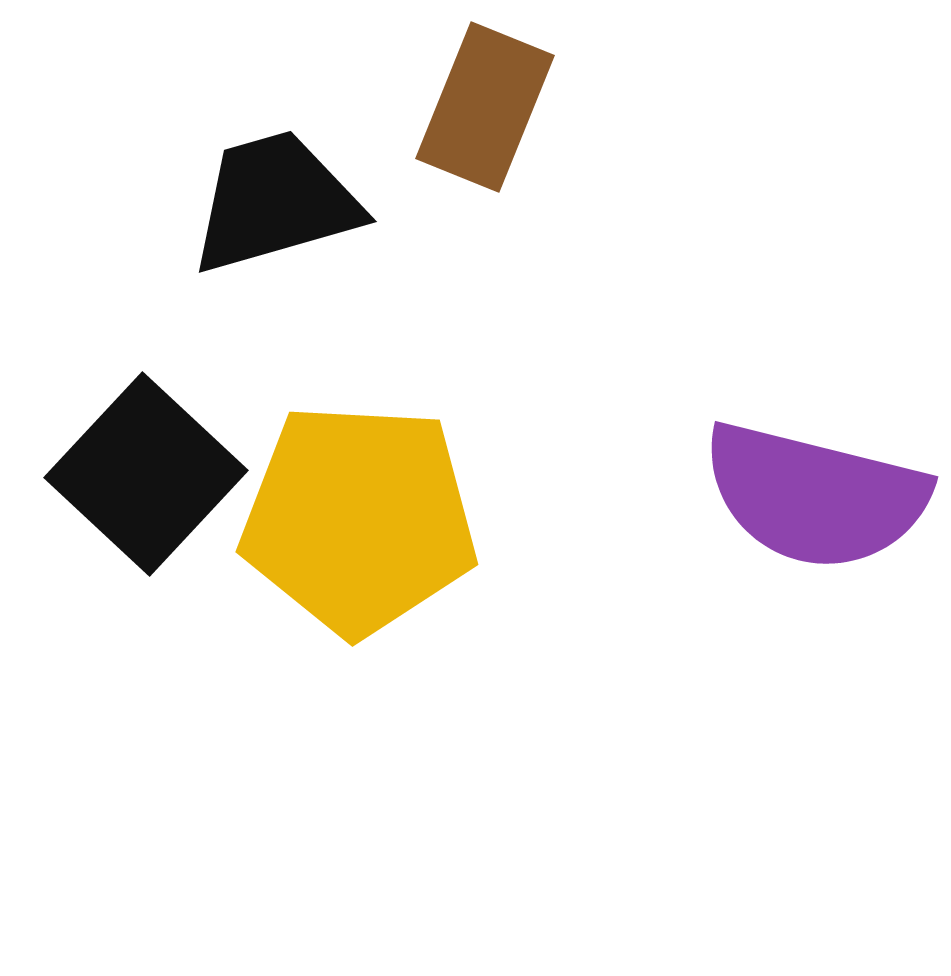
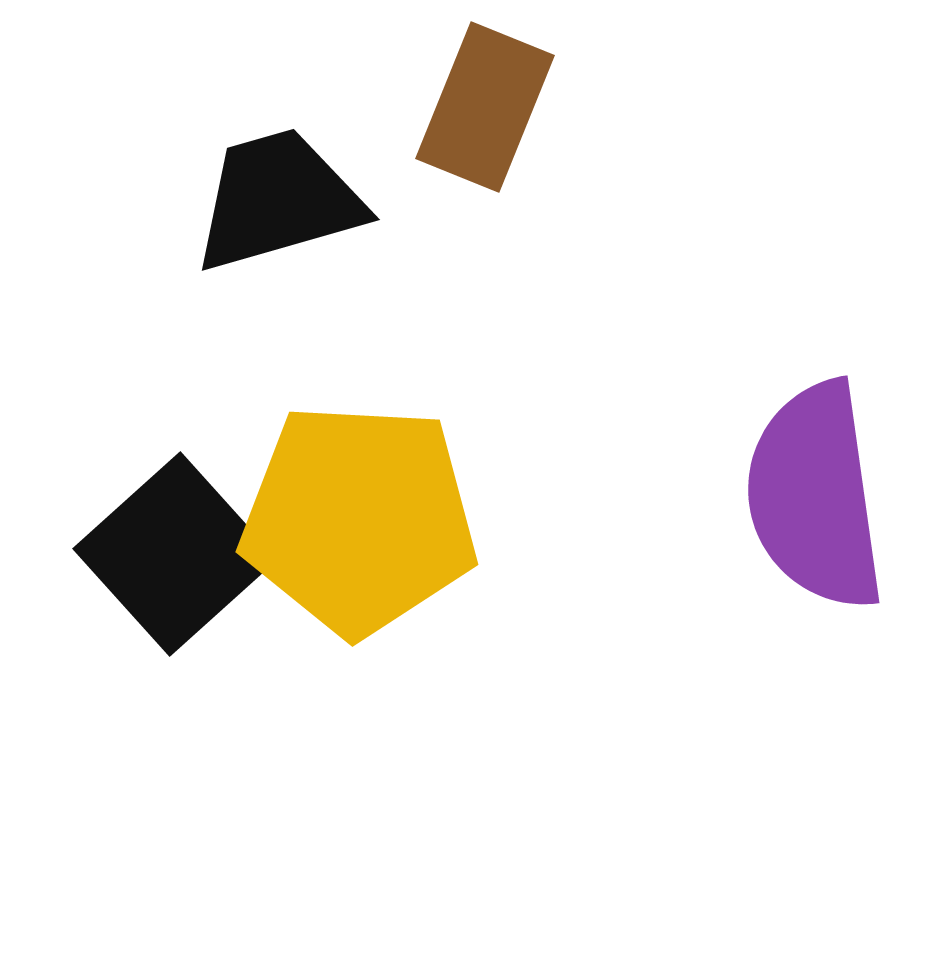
black trapezoid: moved 3 px right, 2 px up
black square: moved 29 px right, 80 px down; rotated 5 degrees clockwise
purple semicircle: rotated 68 degrees clockwise
